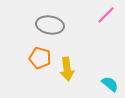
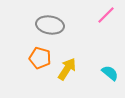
yellow arrow: rotated 140 degrees counterclockwise
cyan semicircle: moved 11 px up
